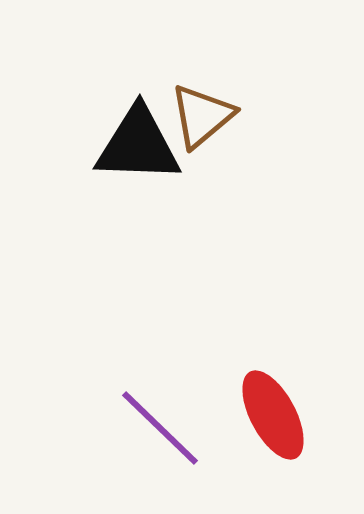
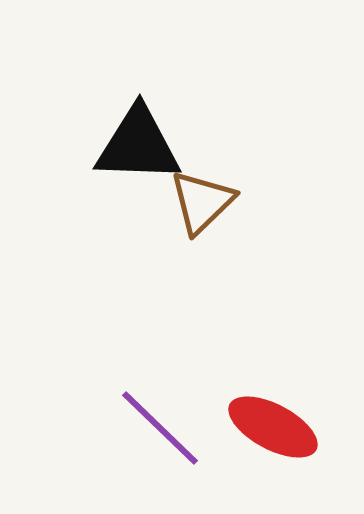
brown triangle: moved 86 px down; rotated 4 degrees counterclockwise
red ellipse: moved 12 px down; rotated 34 degrees counterclockwise
